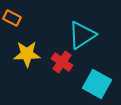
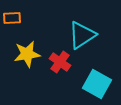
orange rectangle: rotated 30 degrees counterclockwise
yellow star: rotated 8 degrees counterclockwise
red cross: moved 2 px left
